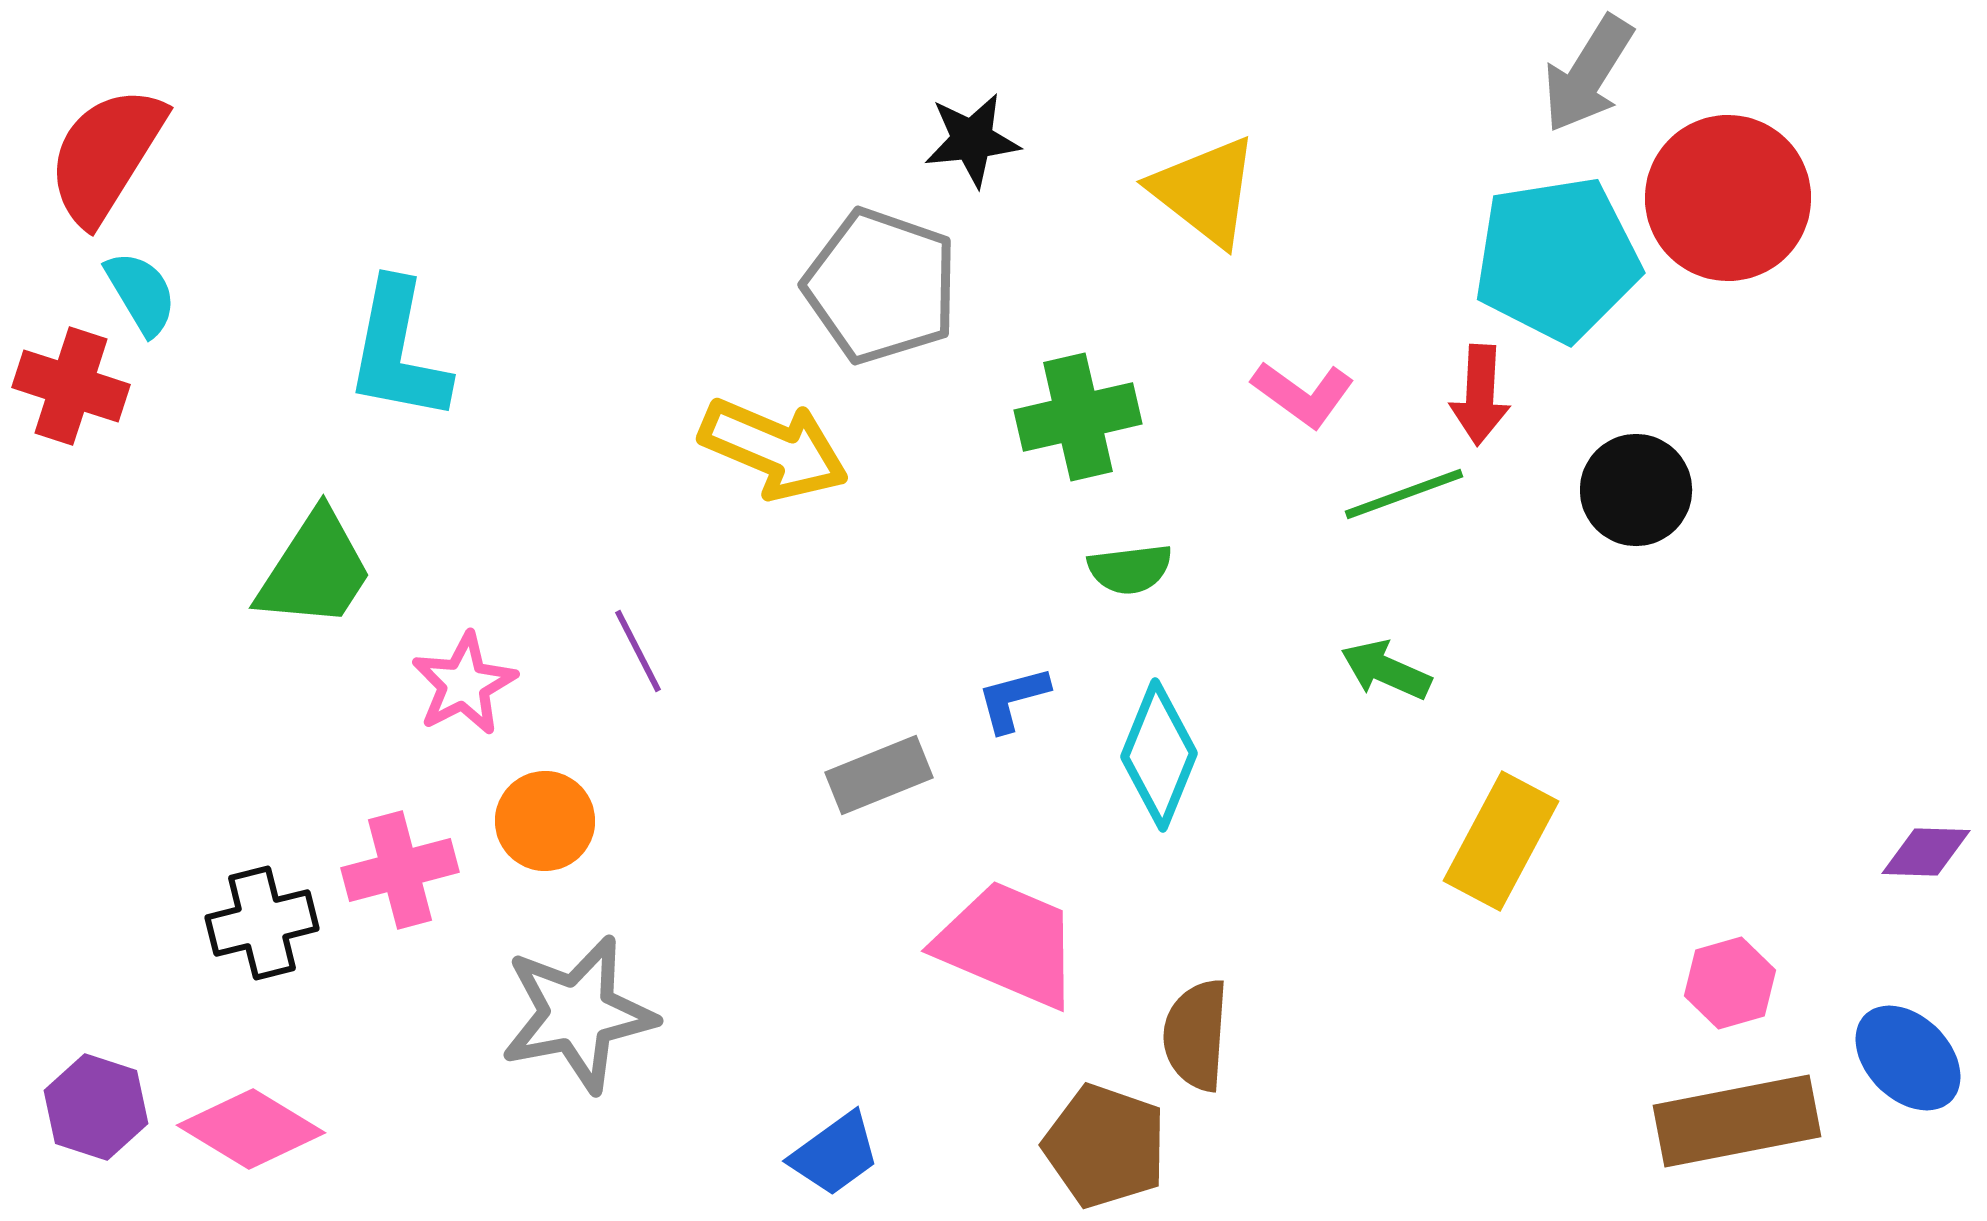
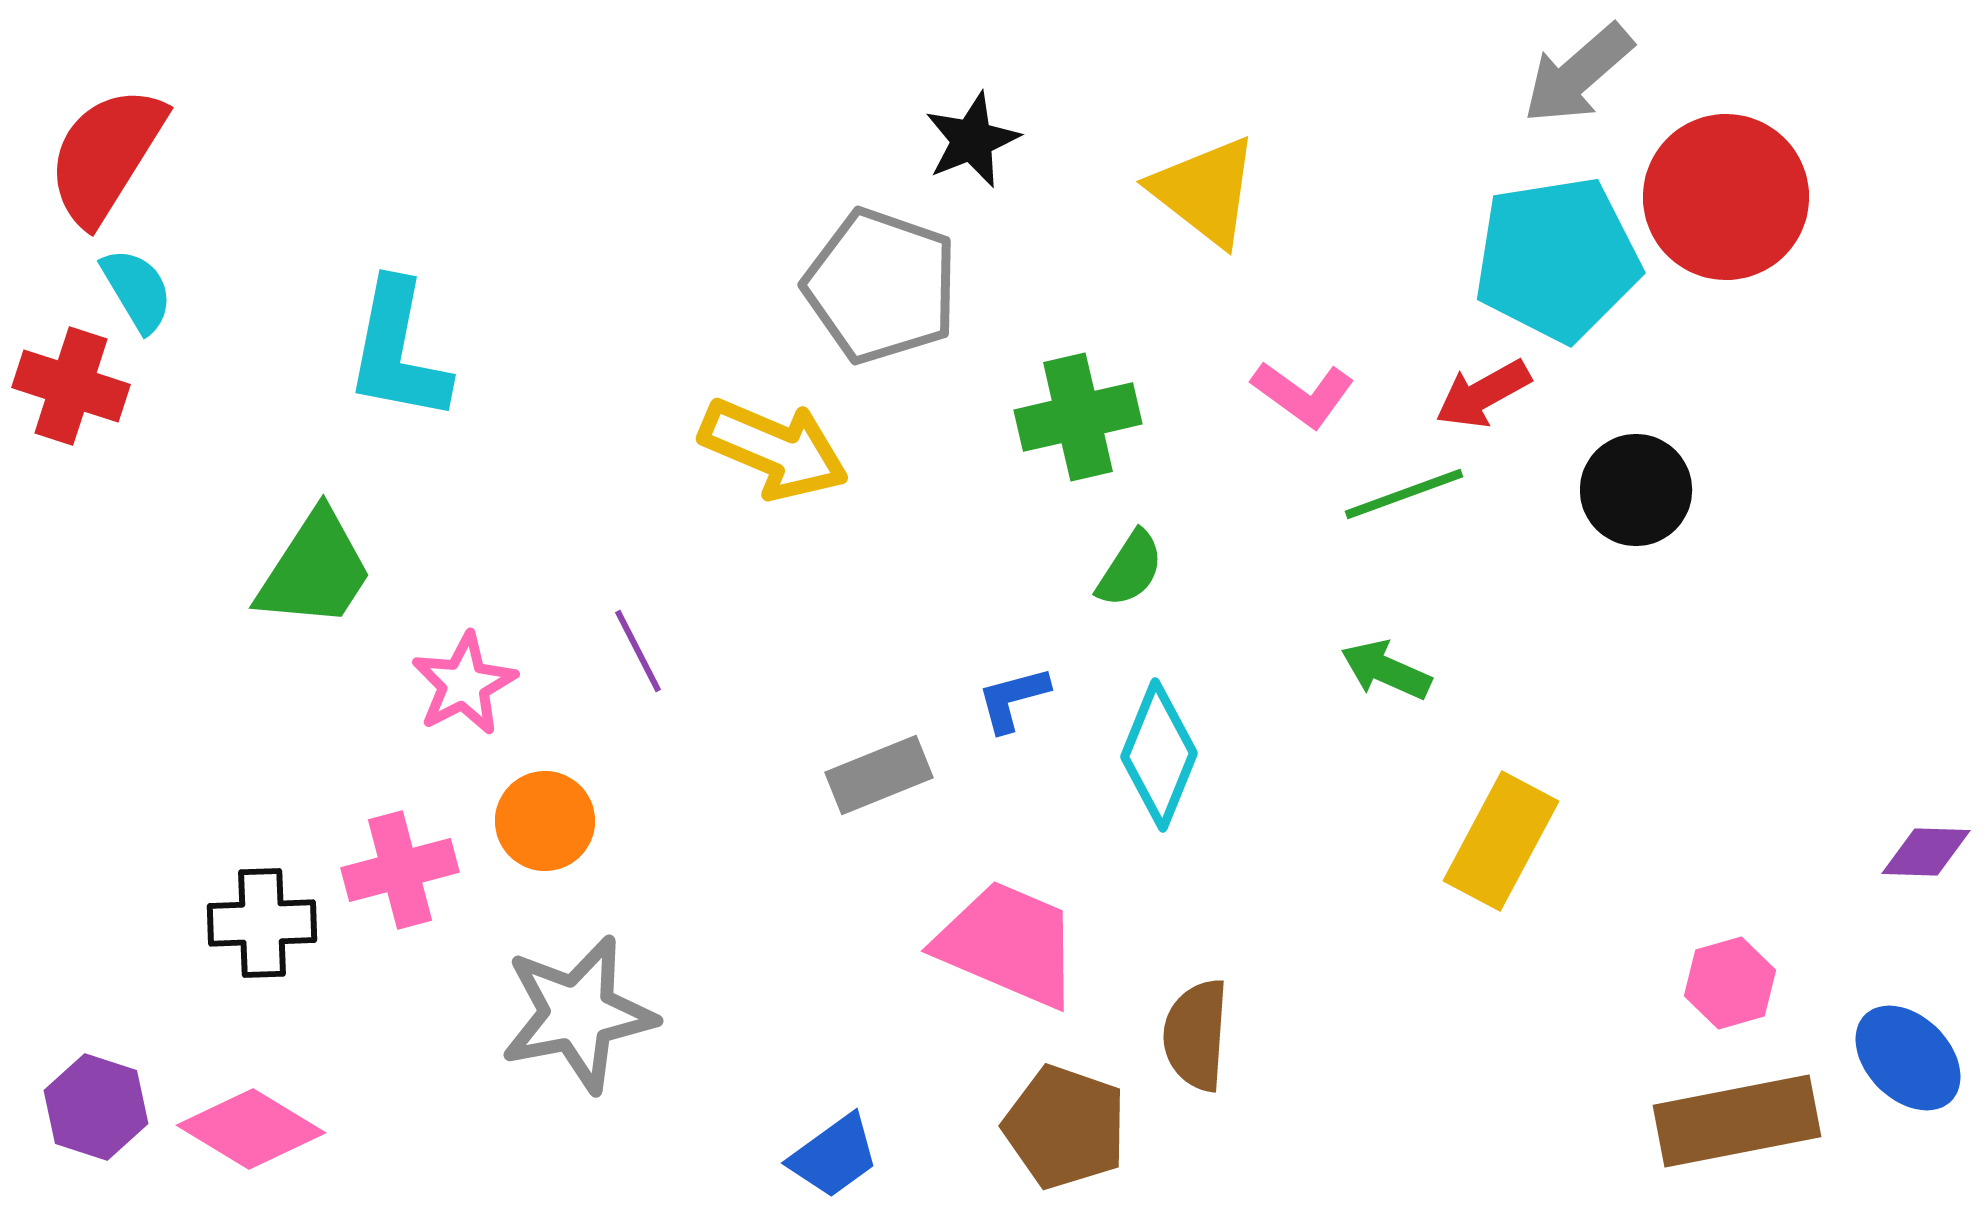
gray arrow: moved 10 px left; rotated 17 degrees clockwise
black star: rotated 16 degrees counterclockwise
red circle: moved 2 px left, 1 px up
cyan semicircle: moved 4 px left, 3 px up
red arrow: moved 3 px right, 1 px up; rotated 58 degrees clockwise
green semicircle: rotated 50 degrees counterclockwise
black cross: rotated 12 degrees clockwise
brown pentagon: moved 40 px left, 19 px up
blue trapezoid: moved 1 px left, 2 px down
